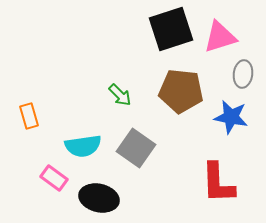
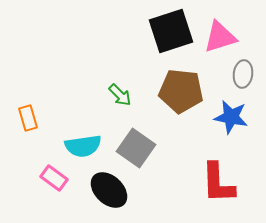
black square: moved 2 px down
orange rectangle: moved 1 px left, 2 px down
black ellipse: moved 10 px right, 8 px up; rotated 30 degrees clockwise
